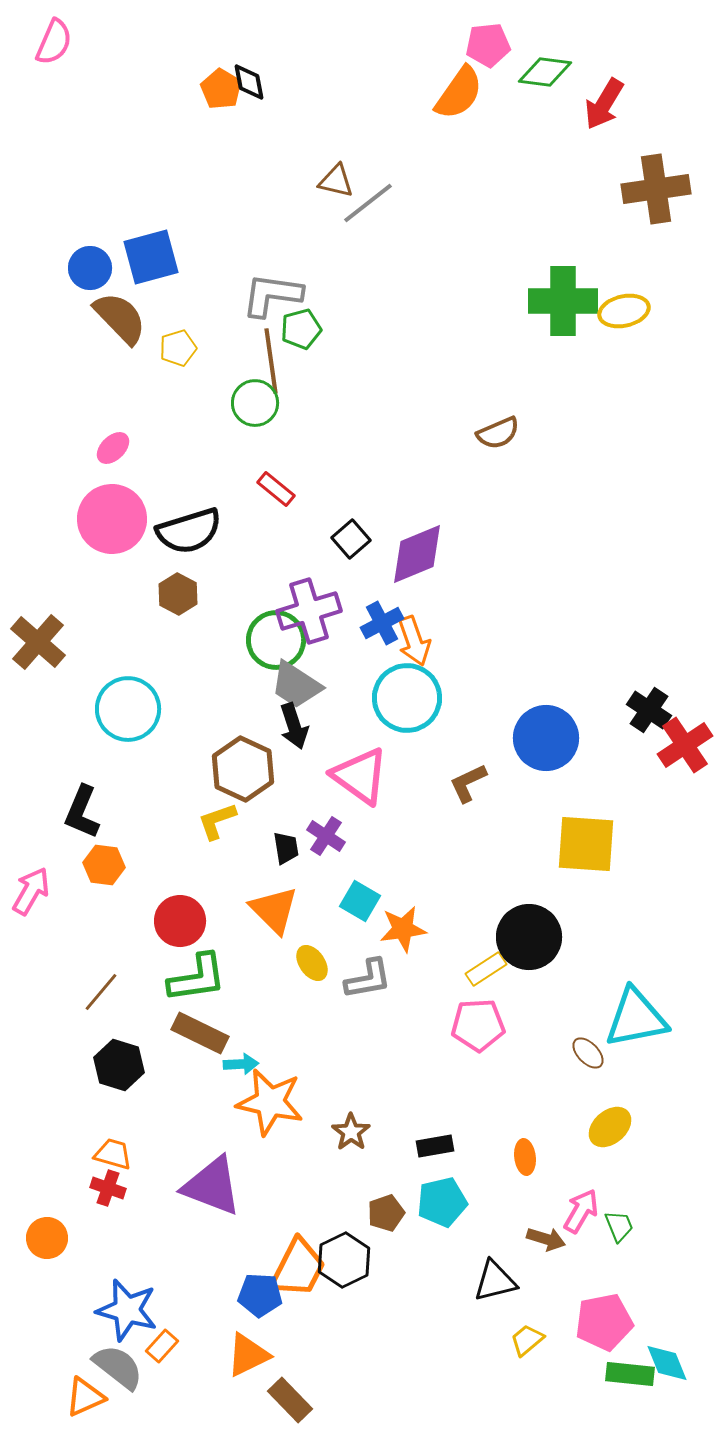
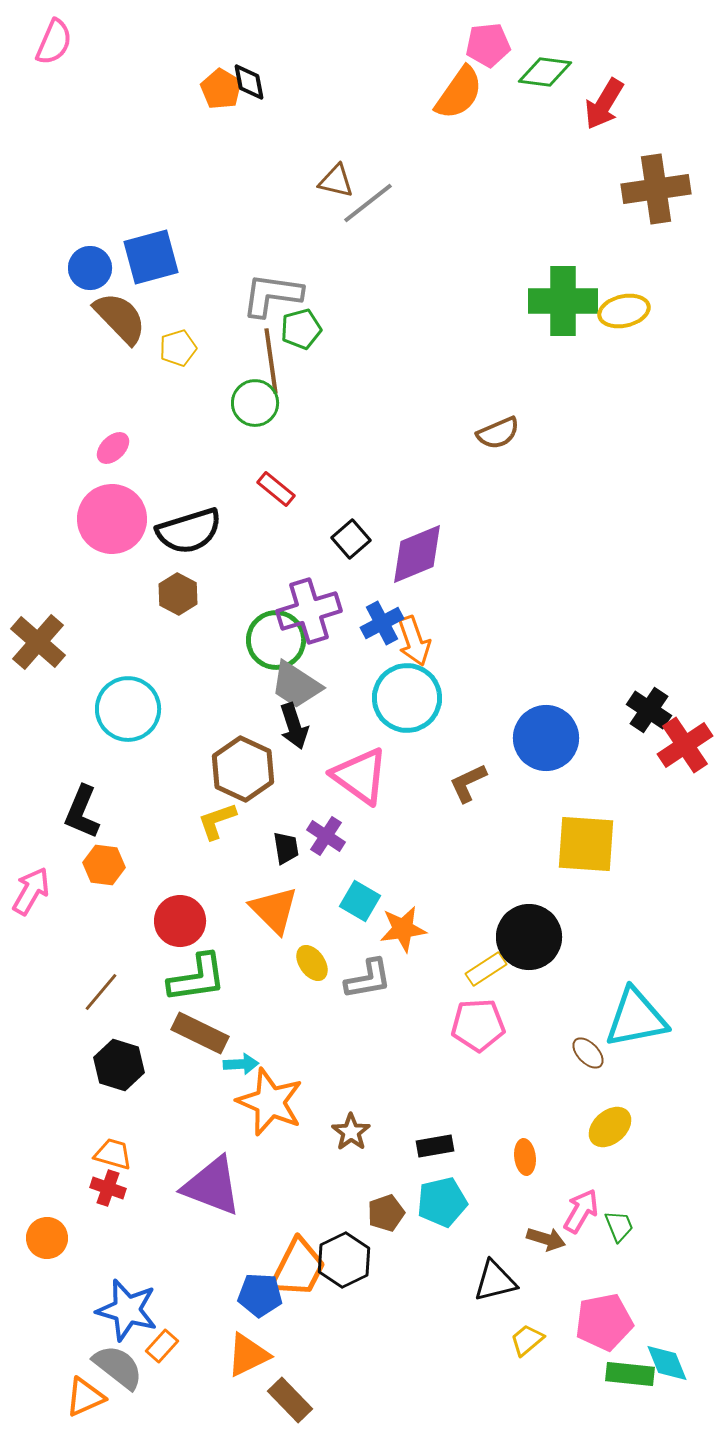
orange star at (270, 1102): rotated 10 degrees clockwise
